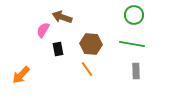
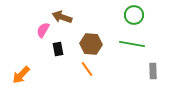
gray rectangle: moved 17 px right
